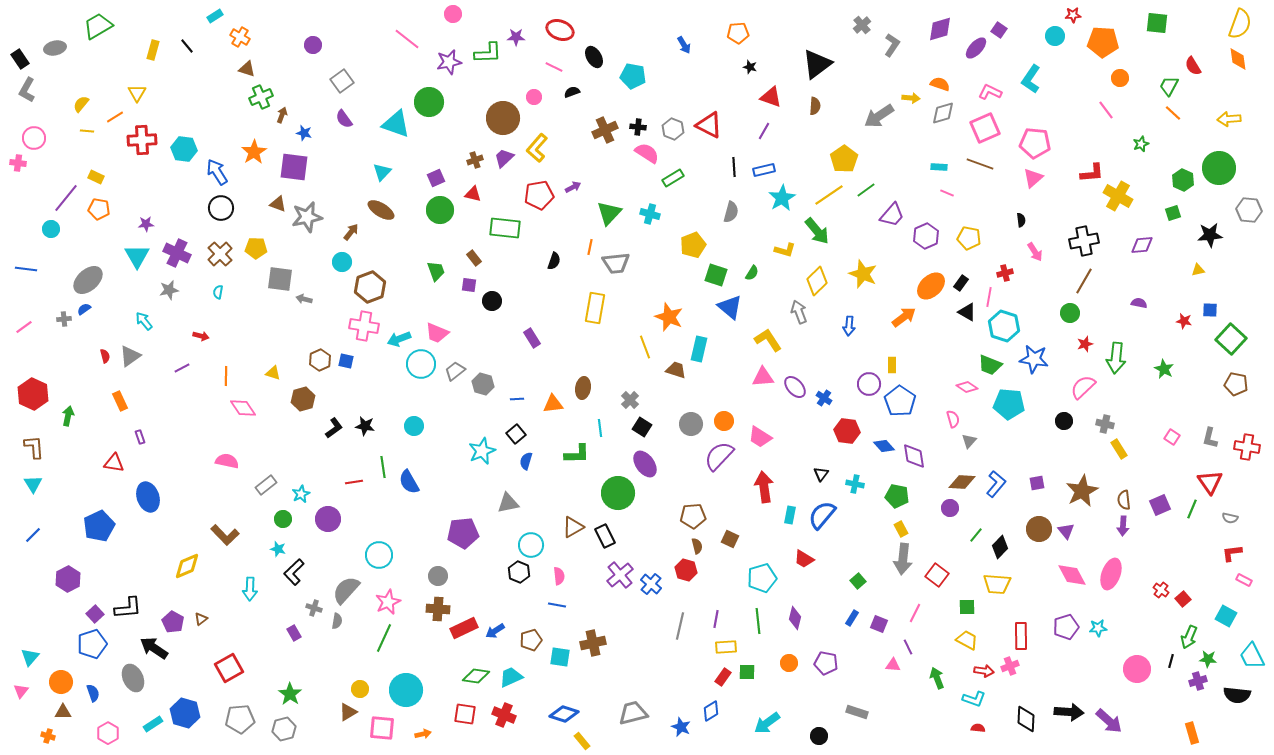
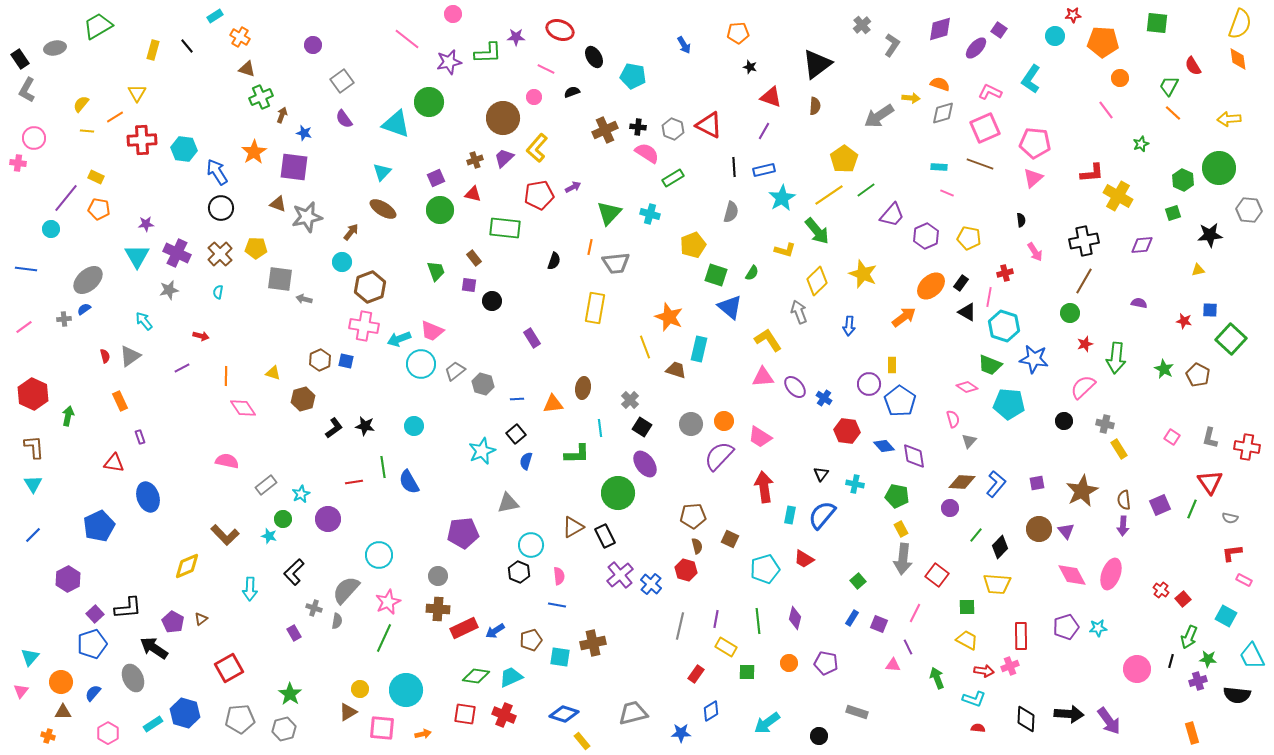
pink line at (554, 67): moved 8 px left, 2 px down
brown ellipse at (381, 210): moved 2 px right, 1 px up
pink trapezoid at (437, 333): moved 5 px left, 2 px up
brown pentagon at (1236, 384): moved 38 px left, 9 px up; rotated 15 degrees clockwise
cyan star at (278, 549): moved 9 px left, 13 px up
cyan pentagon at (762, 578): moved 3 px right, 9 px up
yellow rectangle at (726, 647): rotated 35 degrees clockwise
red rectangle at (723, 677): moved 27 px left, 3 px up
blue semicircle at (93, 693): rotated 120 degrees counterclockwise
black arrow at (1069, 712): moved 2 px down
purple arrow at (1109, 721): rotated 12 degrees clockwise
blue star at (681, 727): moved 6 px down; rotated 24 degrees counterclockwise
